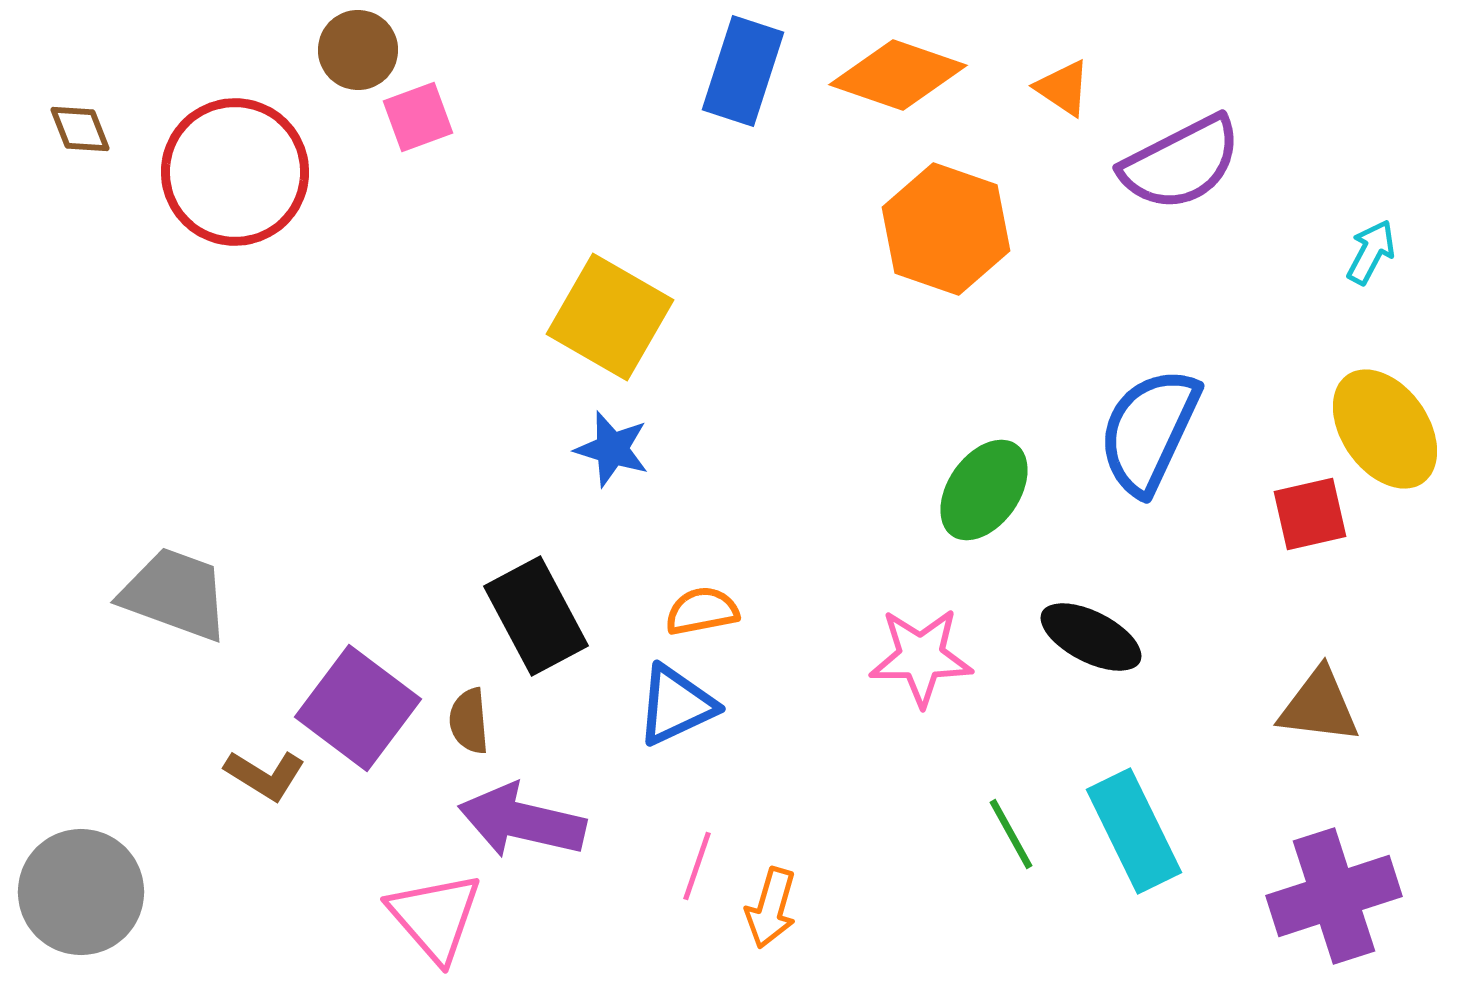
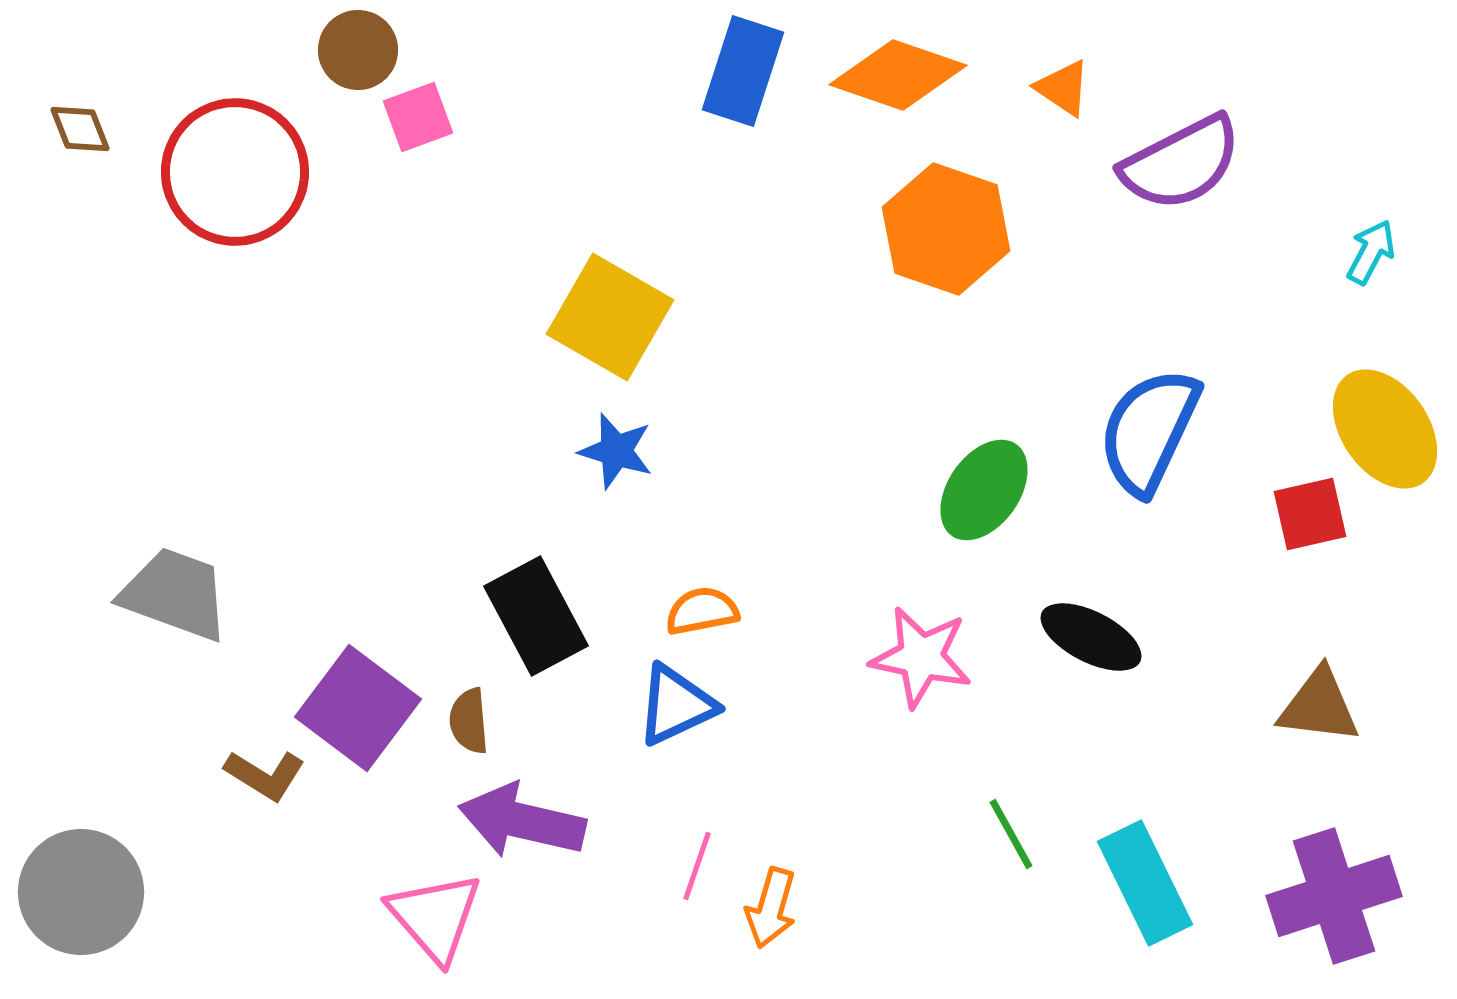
blue star: moved 4 px right, 2 px down
pink star: rotated 12 degrees clockwise
cyan rectangle: moved 11 px right, 52 px down
